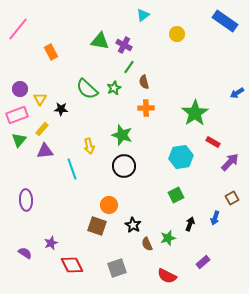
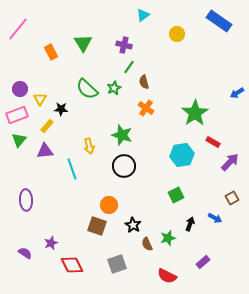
blue rectangle at (225, 21): moved 6 px left
green triangle at (100, 41): moved 17 px left, 2 px down; rotated 48 degrees clockwise
purple cross at (124, 45): rotated 14 degrees counterclockwise
orange cross at (146, 108): rotated 35 degrees clockwise
yellow rectangle at (42, 129): moved 5 px right, 3 px up
cyan hexagon at (181, 157): moved 1 px right, 2 px up
blue arrow at (215, 218): rotated 80 degrees counterclockwise
gray square at (117, 268): moved 4 px up
